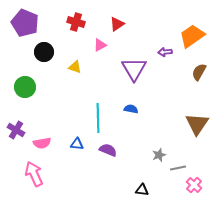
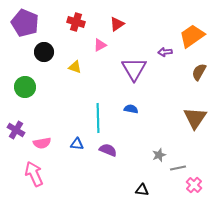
brown triangle: moved 2 px left, 6 px up
